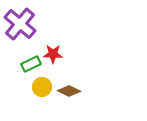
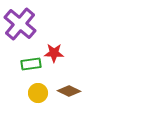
red star: moved 1 px right, 1 px up
green rectangle: rotated 18 degrees clockwise
yellow circle: moved 4 px left, 6 px down
